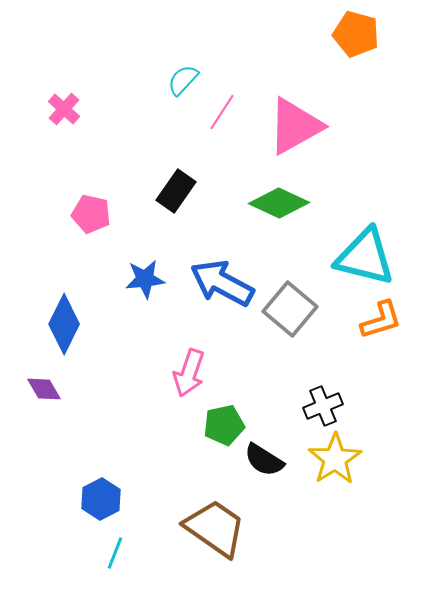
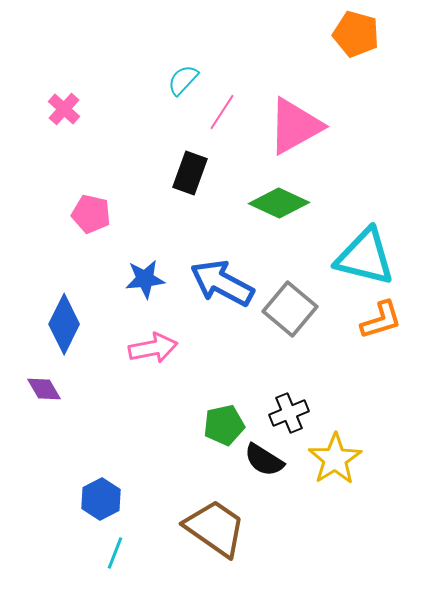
black rectangle: moved 14 px right, 18 px up; rotated 15 degrees counterclockwise
pink arrow: moved 36 px left, 25 px up; rotated 120 degrees counterclockwise
black cross: moved 34 px left, 7 px down
